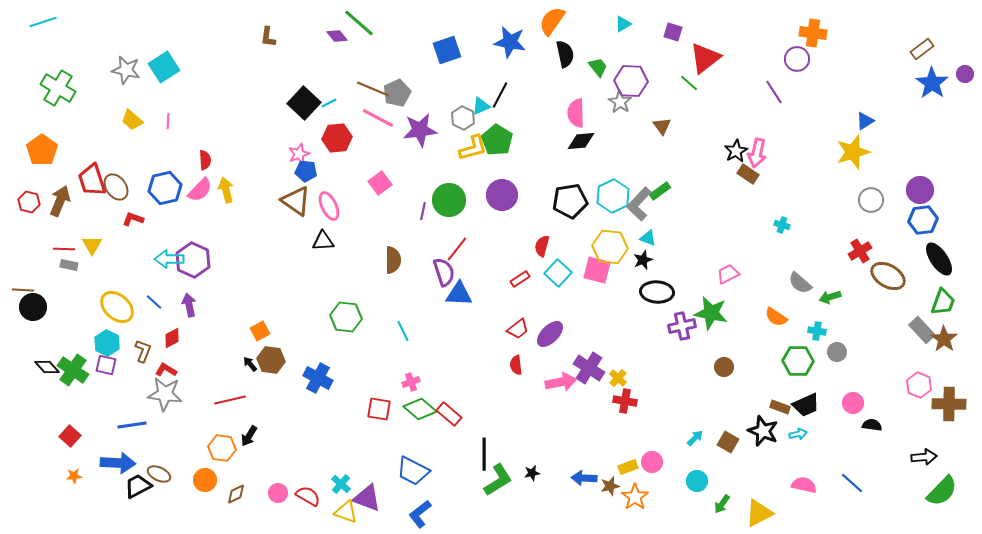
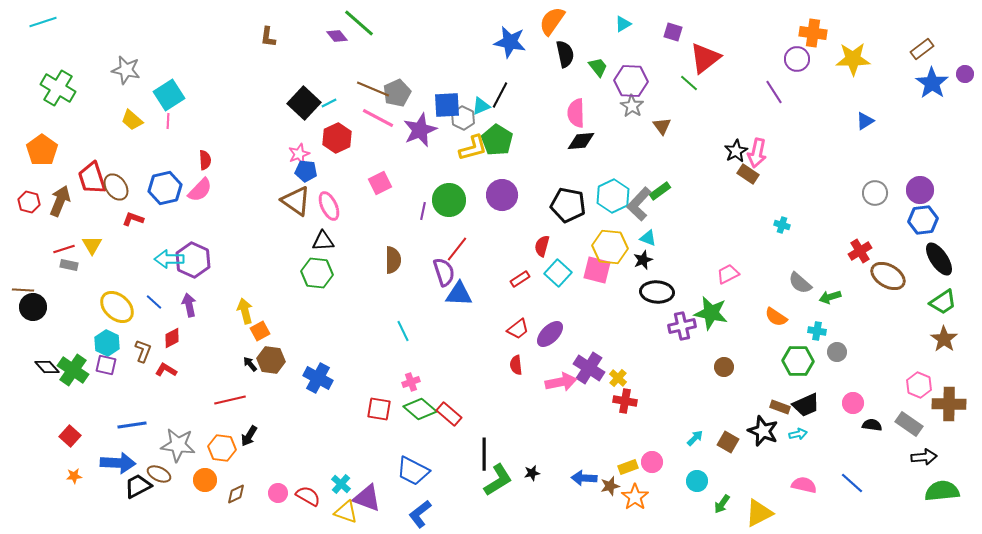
blue square at (447, 50): moved 55 px down; rotated 16 degrees clockwise
cyan square at (164, 67): moved 5 px right, 28 px down
gray star at (620, 102): moved 12 px right, 4 px down
purple star at (420, 130): rotated 16 degrees counterclockwise
red hexagon at (337, 138): rotated 20 degrees counterclockwise
yellow star at (853, 152): moved 93 px up; rotated 16 degrees clockwise
red trapezoid at (92, 180): moved 2 px up
pink square at (380, 183): rotated 10 degrees clockwise
yellow arrow at (226, 190): moved 19 px right, 121 px down
gray circle at (871, 200): moved 4 px right, 7 px up
black pentagon at (570, 201): moved 2 px left, 4 px down; rotated 20 degrees clockwise
red line at (64, 249): rotated 20 degrees counterclockwise
green trapezoid at (943, 302): rotated 36 degrees clockwise
green hexagon at (346, 317): moved 29 px left, 44 px up
gray rectangle at (922, 330): moved 13 px left, 94 px down; rotated 12 degrees counterclockwise
gray star at (165, 394): moved 13 px right, 51 px down
green semicircle at (942, 491): rotated 140 degrees counterclockwise
